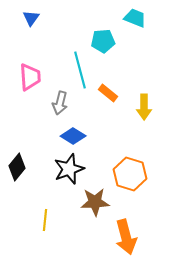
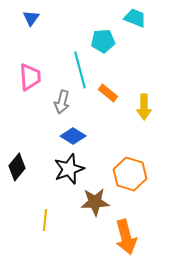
gray arrow: moved 2 px right, 1 px up
